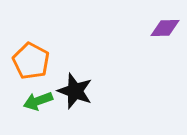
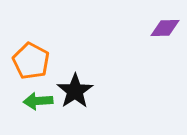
black star: rotated 18 degrees clockwise
green arrow: rotated 16 degrees clockwise
